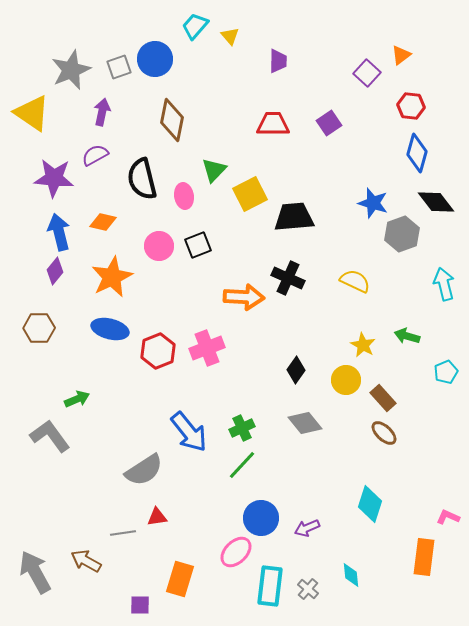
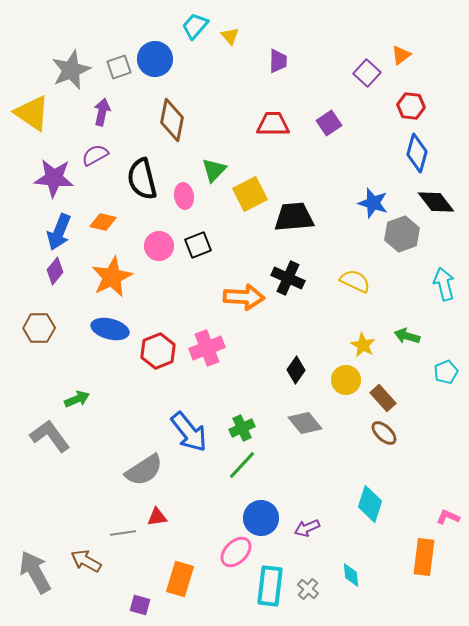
blue arrow at (59, 232): rotated 144 degrees counterclockwise
purple square at (140, 605): rotated 15 degrees clockwise
